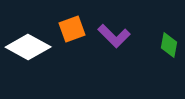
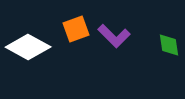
orange square: moved 4 px right
green diamond: rotated 20 degrees counterclockwise
